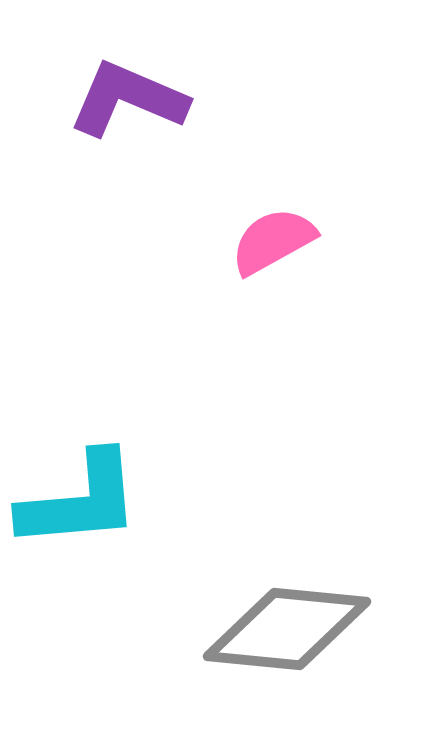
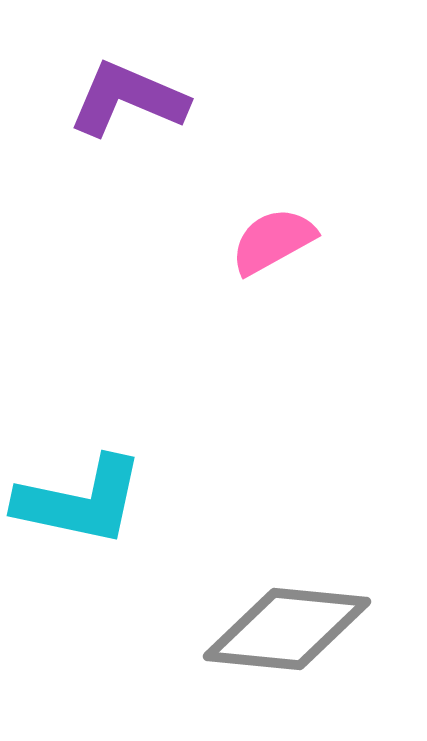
cyan L-shape: rotated 17 degrees clockwise
